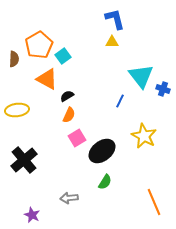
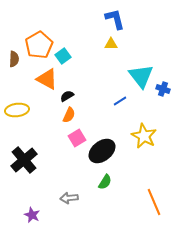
yellow triangle: moved 1 px left, 2 px down
blue line: rotated 32 degrees clockwise
